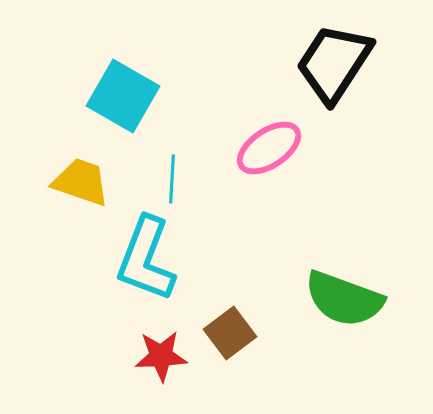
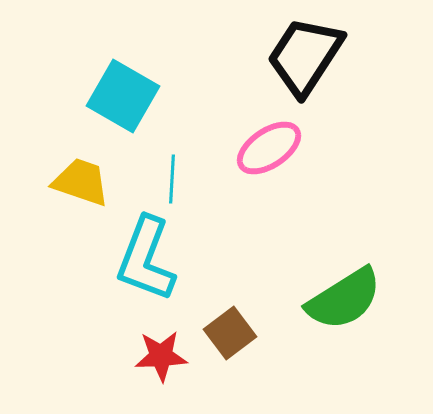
black trapezoid: moved 29 px left, 7 px up
green semicircle: rotated 52 degrees counterclockwise
